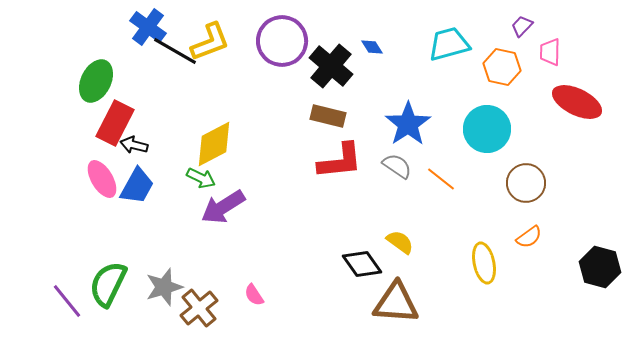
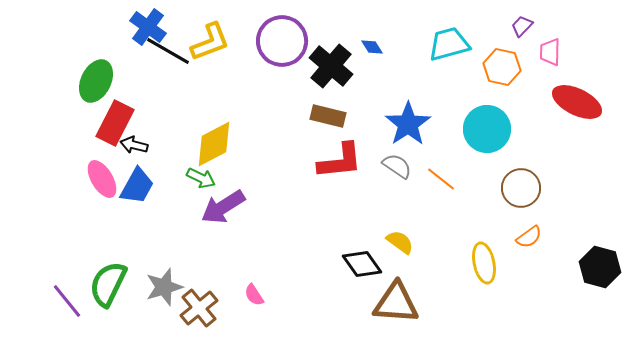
black line: moved 7 px left
brown circle: moved 5 px left, 5 px down
